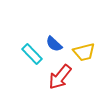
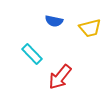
blue semicircle: moved 23 px up; rotated 30 degrees counterclockwise
yellow trapezoid: moved 6 px right, 24 px up
